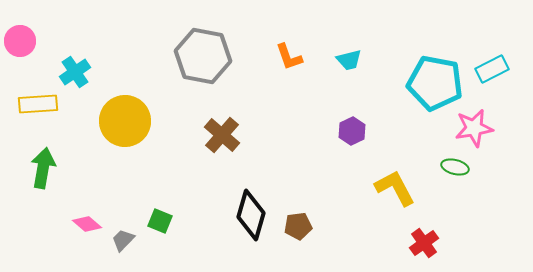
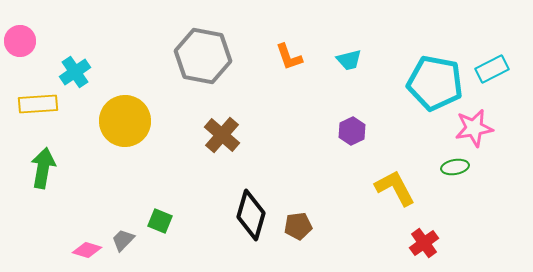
green ellipse: rotated 24 degrees counterclockwise
pink diamond: moved 26 px down; rotated 24 degrees counterclockwise
